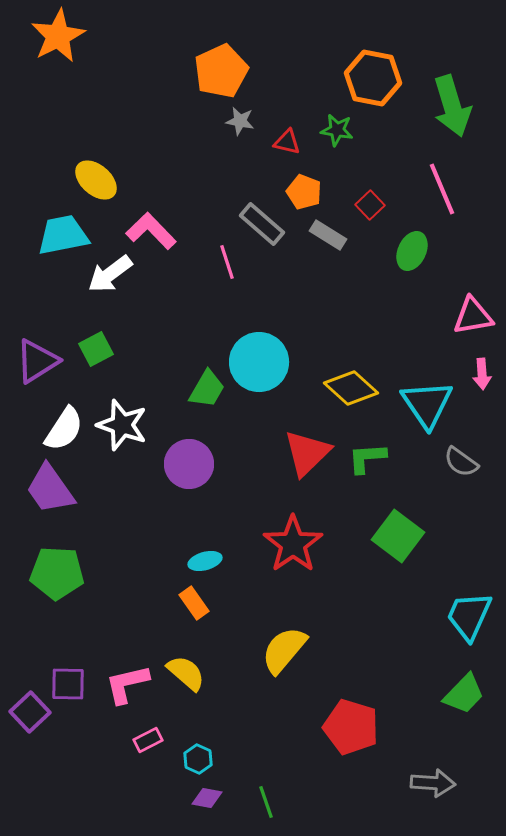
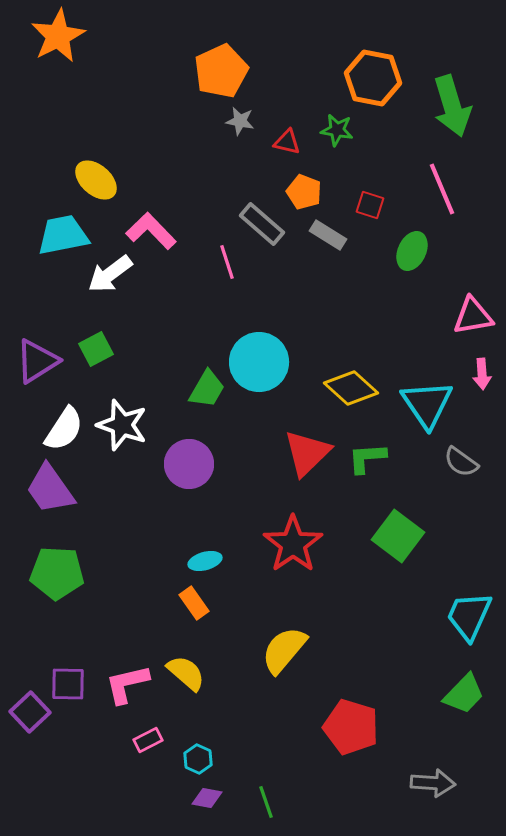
red square at (370, 205): rotated 28 degrees counterclockwise
